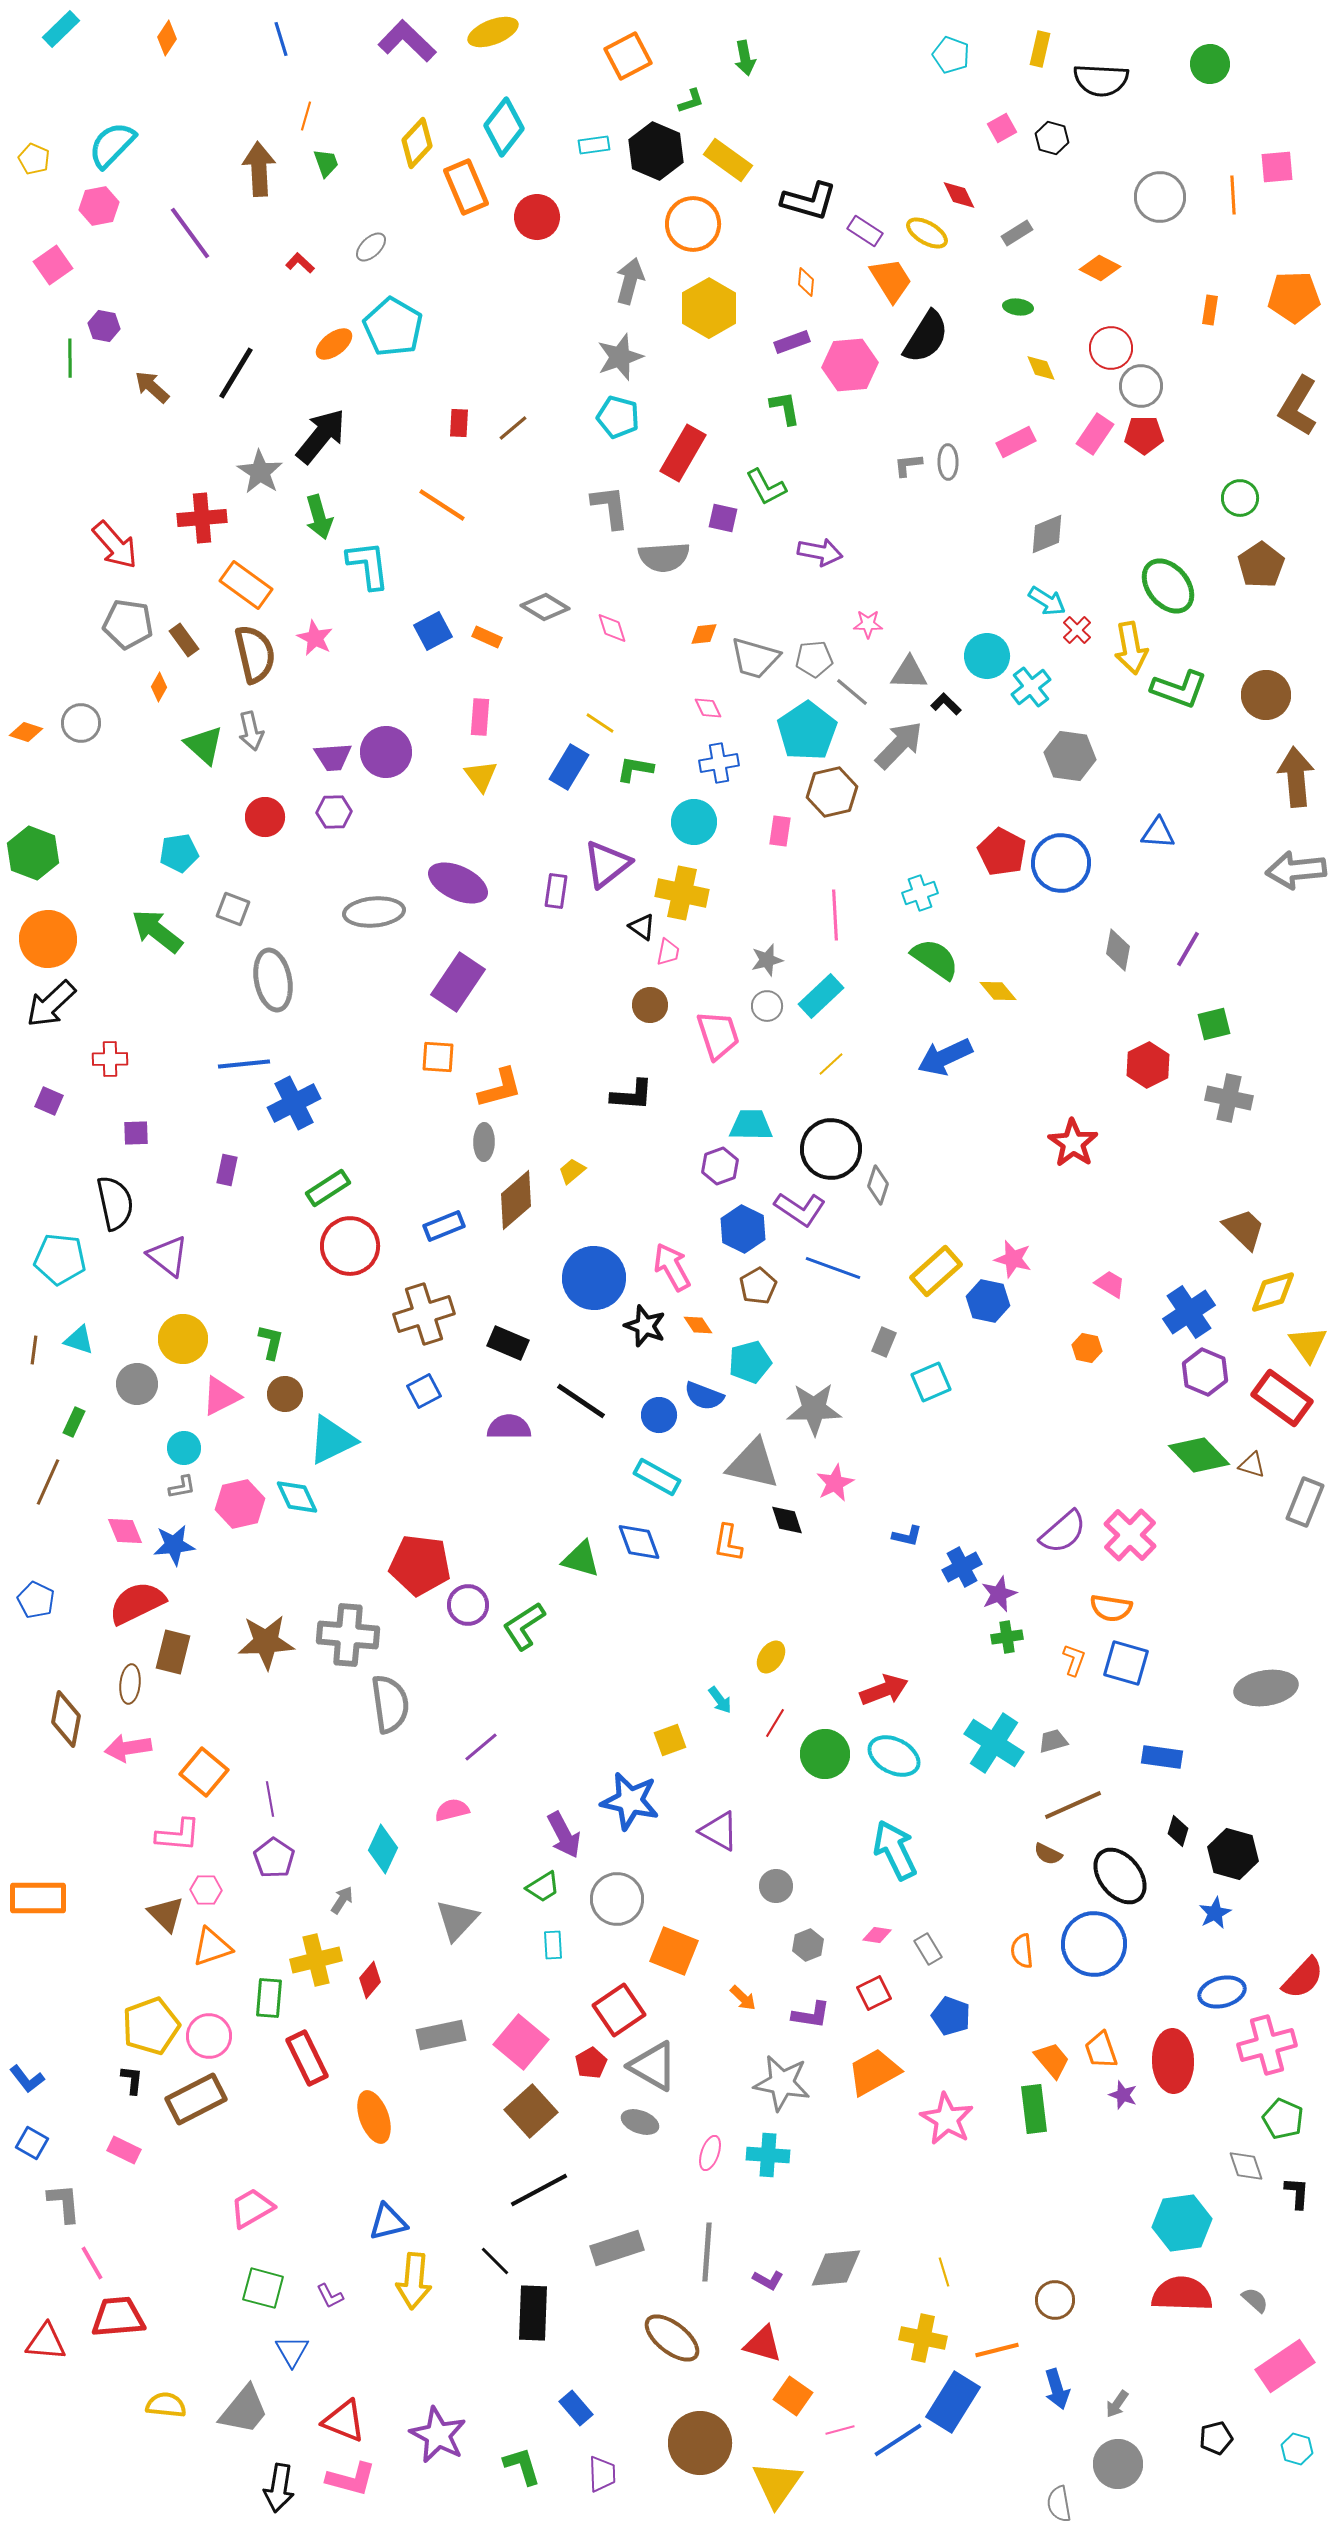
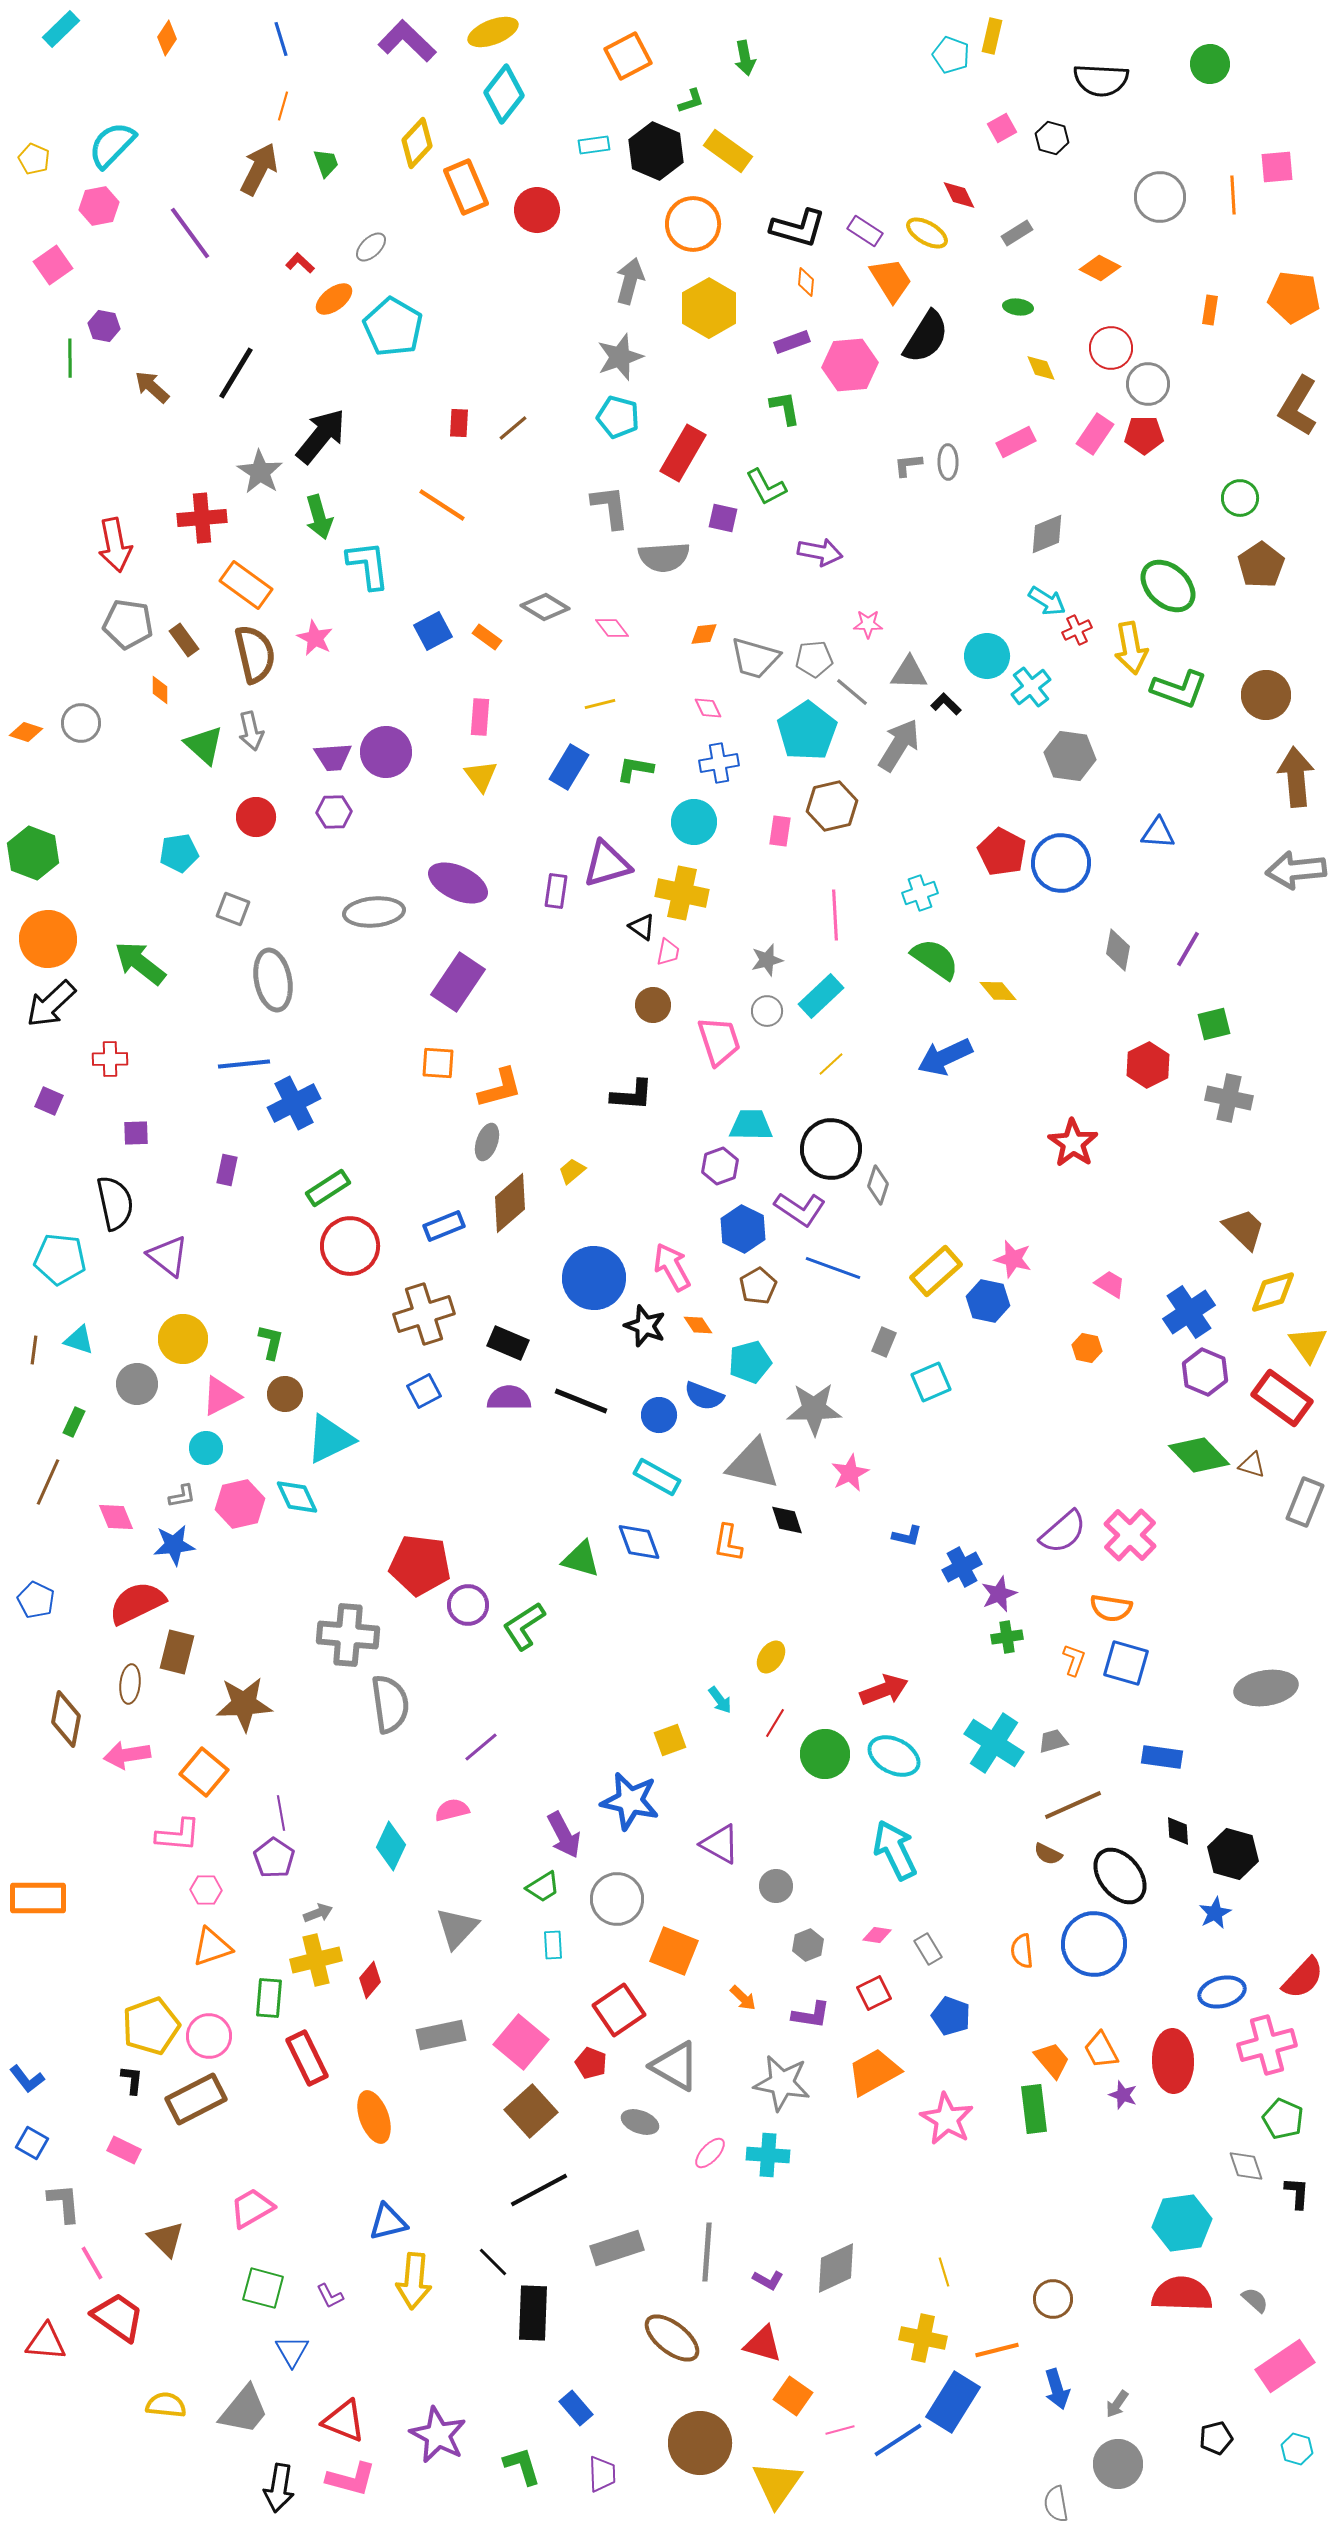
yellow rectangle at (1040, 49): moved 48 px left, 13 px up
orange line at (306, 116): moved 23 px left, 10 px up
cyan diamond at (504, 127): moved 33 px up
yellow rectangle at (728, 160): moved 9 px up
brown arrow at (259, 169): rotated 30 degrees clockwise
black L-shape at (809, 201): moved 11 px left, 27 px down
red circle at (537, 217): moved 7 px up
orange pentagon at (1294, 297): rotated 9 degrees clockwise
orange ellipse at (334, 344): moved 45 px up
gray circle at (1141, 386): moved 7 px right, 2 px up
red arrow at (115, 545): rotated 30 degrees clockwise
green ellipse at (1168, 586): rotated 8 degrees counterclockwise
pink diamond at (612, 628): rotated 20 degrees counterclockwise
red cross at (1077, 630): rotated 20 degrees clockwise
orange rectangle at (487, 637): rotated 12 degrees clockwise
orange diamond at (159, 687): moved 1 px right, 3 px down; rotated 28 degrees counterclockwise
yellow line at (600, 723): moved 19 px up; rotated 48 degrees counterclockwise
gray arrow at (899, 745): rotated 12 degrees counterclockwise
brown hexagon at (832, 792): moved 14 px down
red circle at (265, 817): moved 9 px left
purple triangle at (607, 864): rotated 22 degrees clockwise
green arrow at (157, 931): moved 17 px left, 32 px down
brown circle at (650, 1005): moved 3 px right
gray circle at (767, 1006): moved 5 px down
pink trapezoid at (718, 1035): moved 1 px right, 6 px down
orange square at (438, 1057): moved 6 px down
gray ellipse at (484, 1142): moved 3 px right; rotated 18 degrees clockwise
brown diamond at (516, 1200): moved 6 px left, 3 px down
black line at (581, 1401): rotated 12 degrees counterclockwise
purple semicircle at (509, 1427): moved 29 px up
cyan triangle at (332, 1440): moved 2 px left, 1 px up
cyan circle at (184, 1448): moved 22 px right
pink star at (835, 1483): moved 15 px right, 10 px up
gray L-shape at (182, 1487): moved 9 px down
pink diamond at (125, 1531): moved 9 px left, 14 px up
brown star at (266, 1642): moved 22 px left, 62 px down
brown rectangle at (173, 1652): moved 4 px right
pink arrow at (128, 1748): moved 1 px left, 7 px down
purple line at (270, 1799): moved 11 px right, 14 px down
purple triangle at (719, 1831): moved 1 px right, 13 px down
black diamond at (1178, 1831): rotated 20 degrees counterclockwise
cyan diamond at (383, 1849): moved 8 px right, 3 px up
gray arrow at (342, 1900): moved 24 px left, 13 px down; rotated 36 degrees clockwise
brown triangle at (166, 1914): moved 325 px down
gray triangle at (457, 1920): moved 8 px down
orange trapezoid at (1101, 2050): rotated 9 degrees counterclockwise
red pentagon at (591, 2063): rotated 20 degrees counterclockwise
gray triangle at (653, 2066): moved 22 px right
pink ellipse at (710, 2153): rotated 24 degrees clockwise
black line at (495, 2261): moved 2 px left, 1 px down
gray diamond at (836, 2268): rotated 20 degrees counterclockwise
brown circle at (1055, 2300): moved 2 px left, 1 px up
red trapezoid at (118, 2317): rotated 40 degrees clockwise
gray semicircle at (1059, 2504): moved 3 px left
